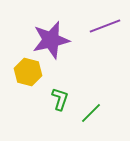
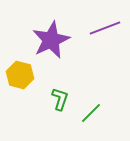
purple line: moved 2 px down
purple star: rotated 12 degrees counterclockwise
yellow hexagon: moved 8 px left, 3 px down
